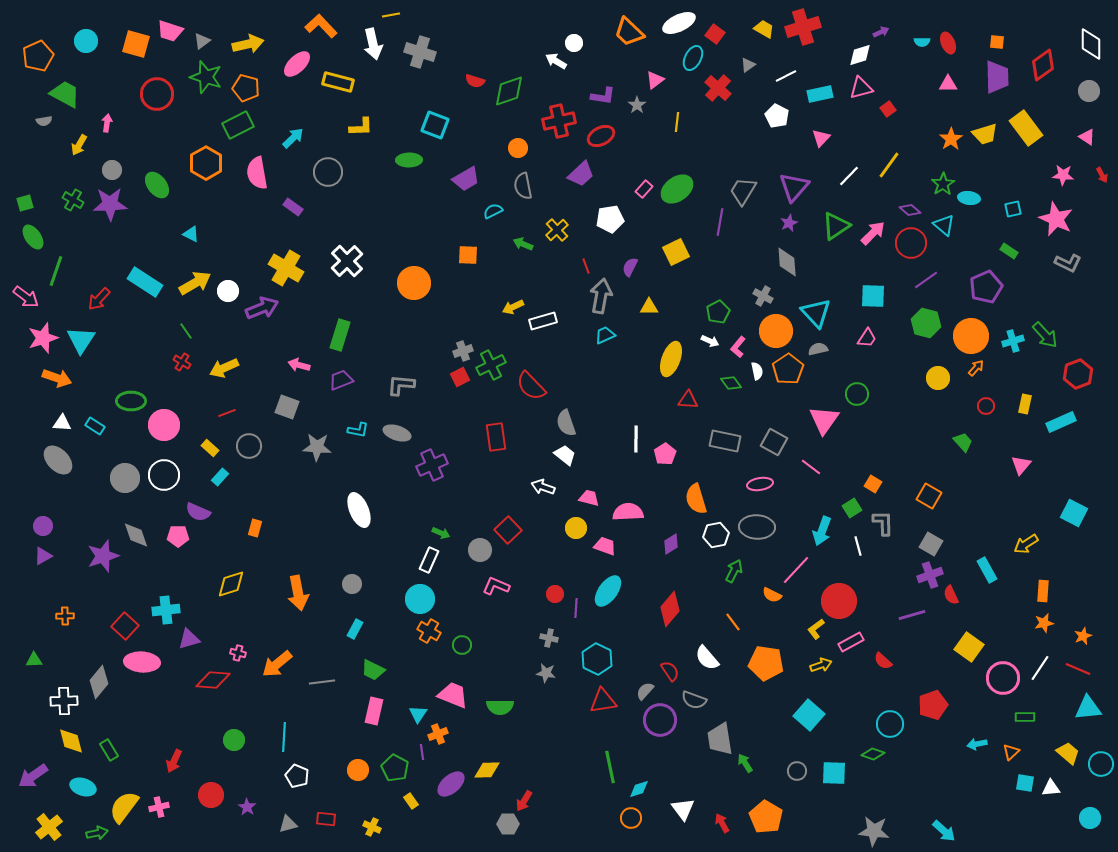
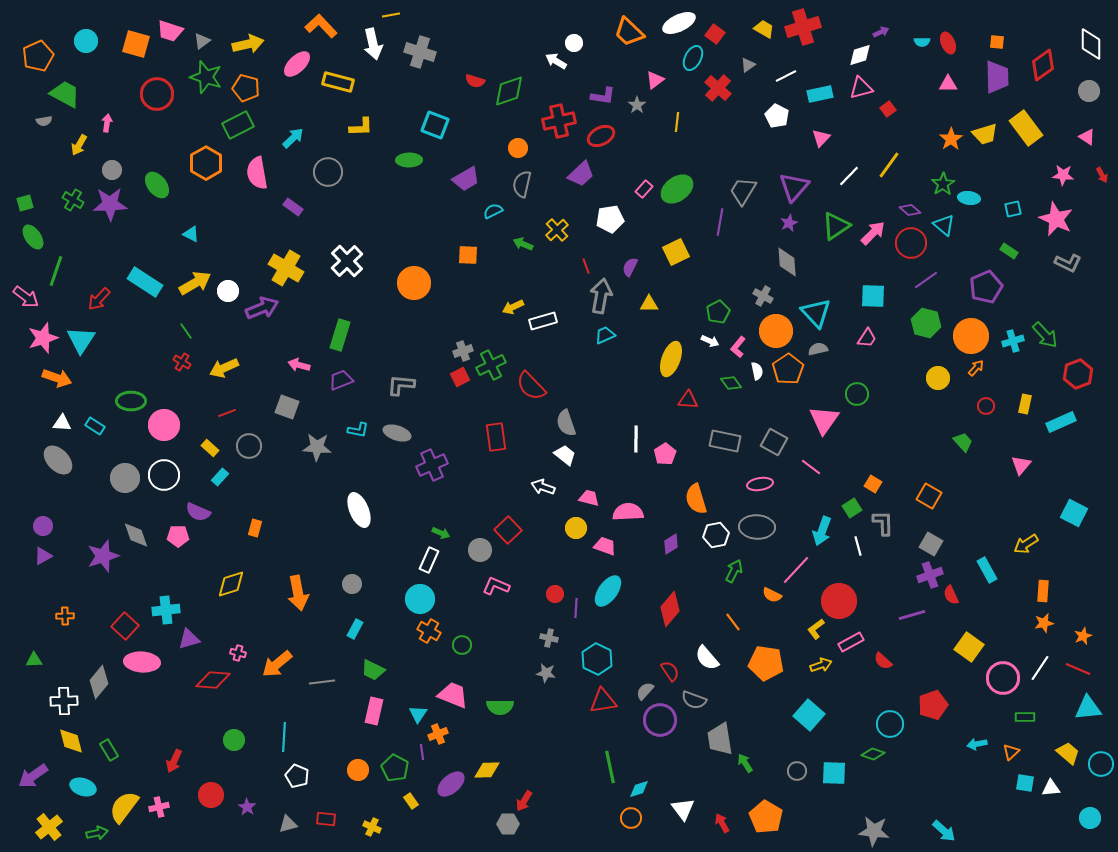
gray semicircle at (523, 186): moved 1 px left, 2 px up; rotated 24 degrees clockwise
yellow triangle at (649, 307): moved 3 px up
